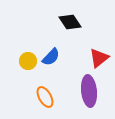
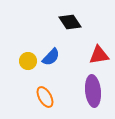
red triangle: moved 3 px up; rotated 30 degrees clockwise
purple ellipse: moved 4 px right
